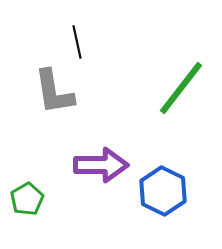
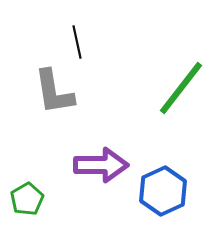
blue hexagon: rotated 9 degrees clockwise
